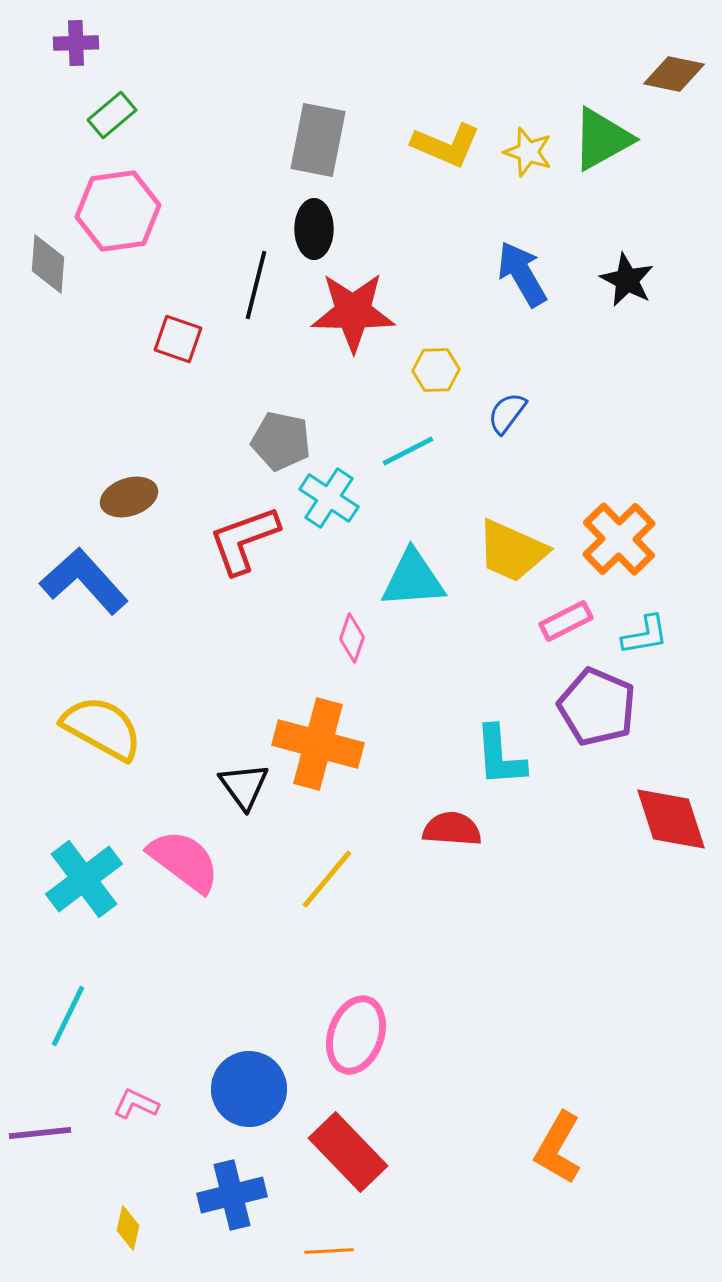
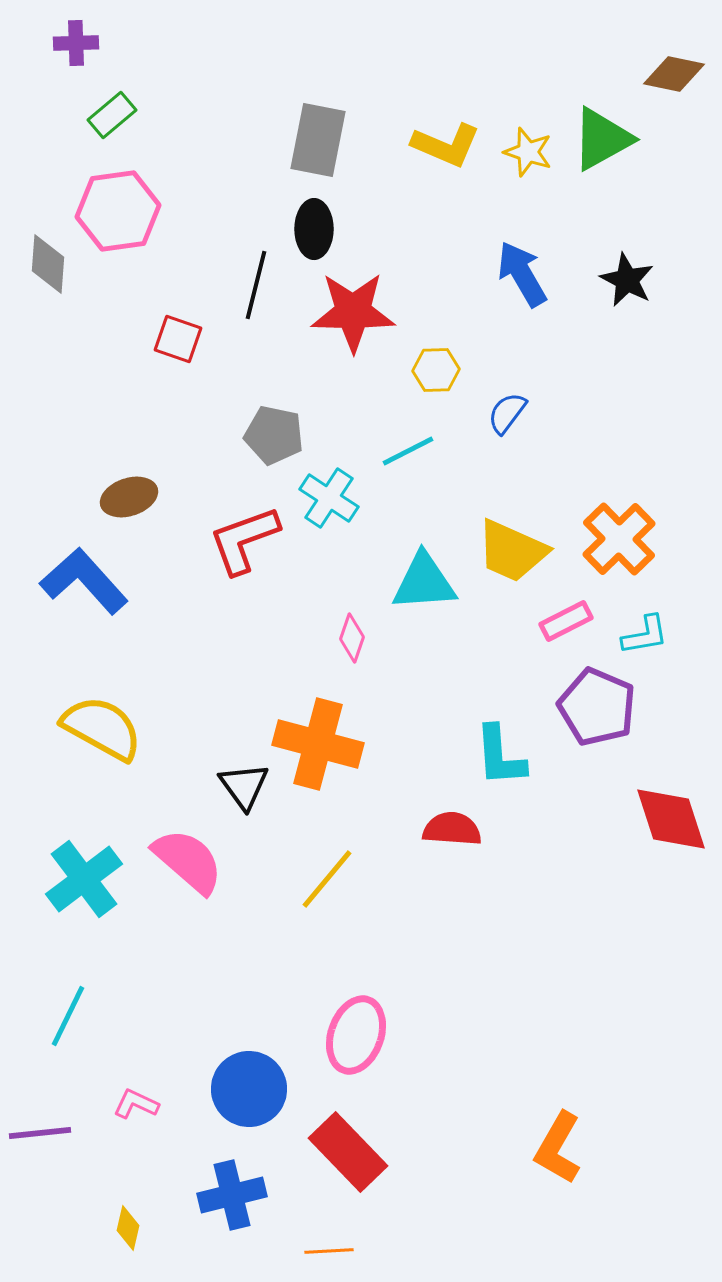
gray pentagon at (281, 441): moved 7 px left, 6 px up
cyan triangle at (413, 579): moved 11 px right, 3 px down
pink semicircle at (184, 861): moved 4 px right; rotated 4 degrees clockwise
